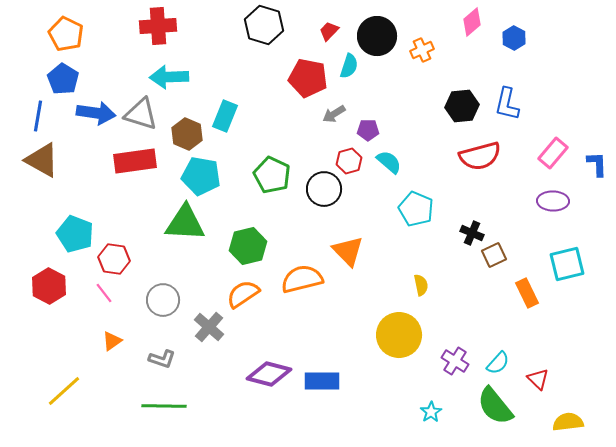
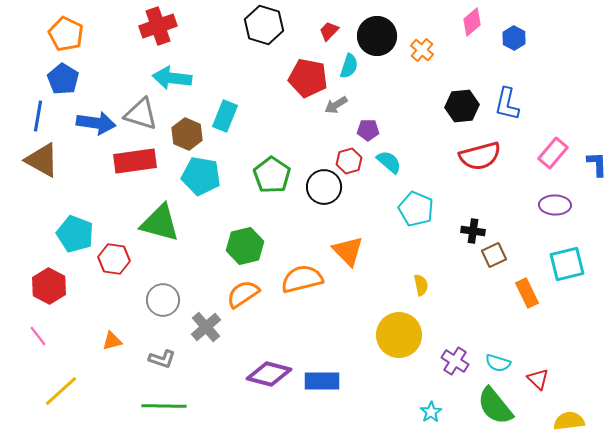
red cross at (158, 26): rotated 15 degrees counterclockwise
orange cross at (422, 50): rotated 25 degrees counterclockwise
cyan arrow at (169, 77): moved 3 px right, 1 px down; rotated 9 degrees clockwise
blue arrow at (96, 113): moved 10 px down
gray arrow at (334, 114): moved 2 px right, 9 px up
green pentagon at (272, 175): rotated 9 degrees clockwise
black circle at (324, 189): moved 2 px up
purple ellipse at (553, 201): moved 2 px right, 4 px down
green triangle at (185, 223): moved 25 px left; rotated 12 degrees clockwise
black cross at (472, 233): moved 1 px right, 2 px up; rotated 15 degrees counterclockwise
green hexagon at (248, 246): moved 3 px left
pink line at (104, 293): moved 66 px left, 43 px down
gray cross at (209, 327): moved 3 px left; rotated 8 degrees clockwise
orange triangle at (112, 341): rotated 20 degrees clockwise
cyan semicircle at (498, 363): rotated 65 degrees clockwise
yellow line at (64, 391): moved 3 px left
yellow semicircle at (568, 422): moved 1 px right, 1 px up
